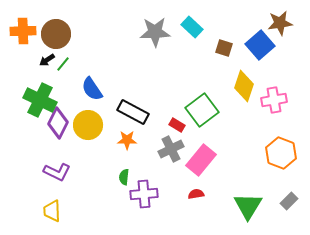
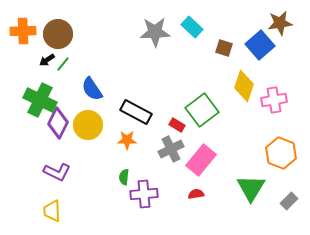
brown circle: moved 2 px right
black rectangle: moved 3 px right
green triangle: moved 3 px right, 18 px up
